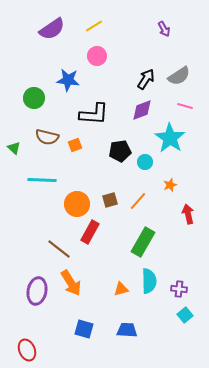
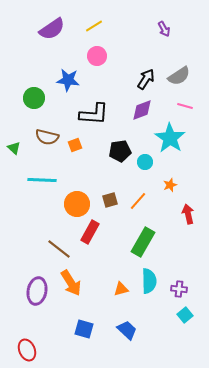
blue trapezoid: rotated 40 degrees clockwise
